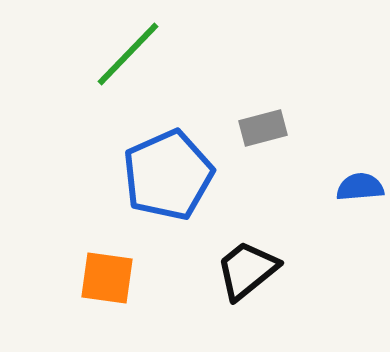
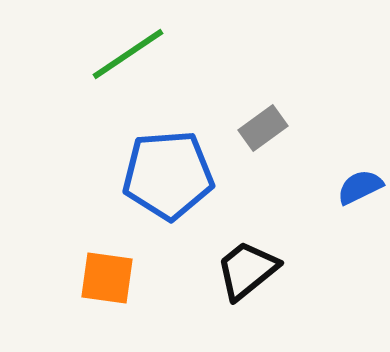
green line: rotated 12 degrees clockwise
gray rectangle: rotated 21 degrees counterclockwise
blue pentagon: rotated 20 degrees clockwise
blue semicircle: rotated 21 degrees counterclockwise
